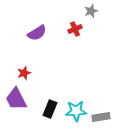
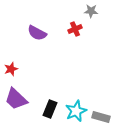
gray star: rotated 24 degrees clockwise
purple semicircle: rotated 60 degrees clockwise
red star: moved 13 px left, 4 px up
purple trapezoid: rotated 20 degrees counterclockwise
cyan star: rotated 20 degrees counterclockwise
gray rectangle: rotated 24 degrees clockwise
